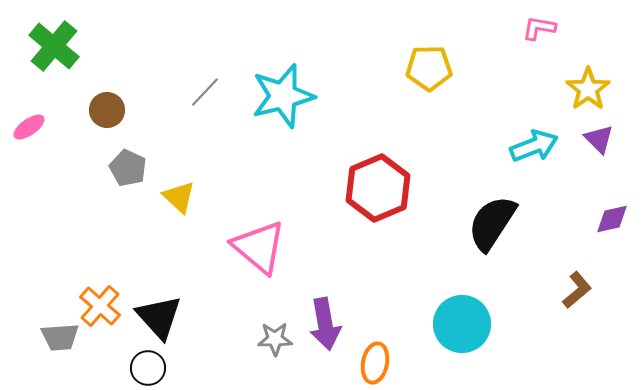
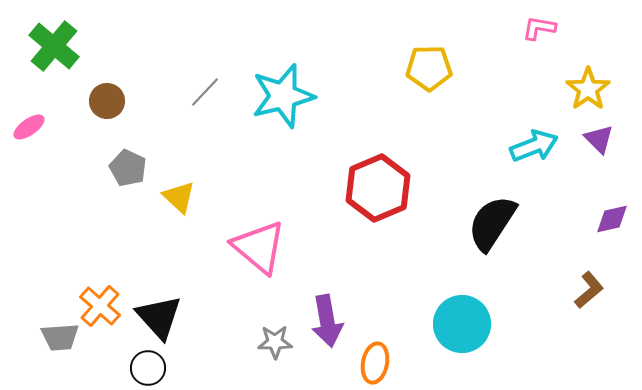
brown circle: moved 9 px up
brown L-shape: moved 12 px right
purple arrow: moved 2 px right, 3 px up
gray star: moved 3 px down
